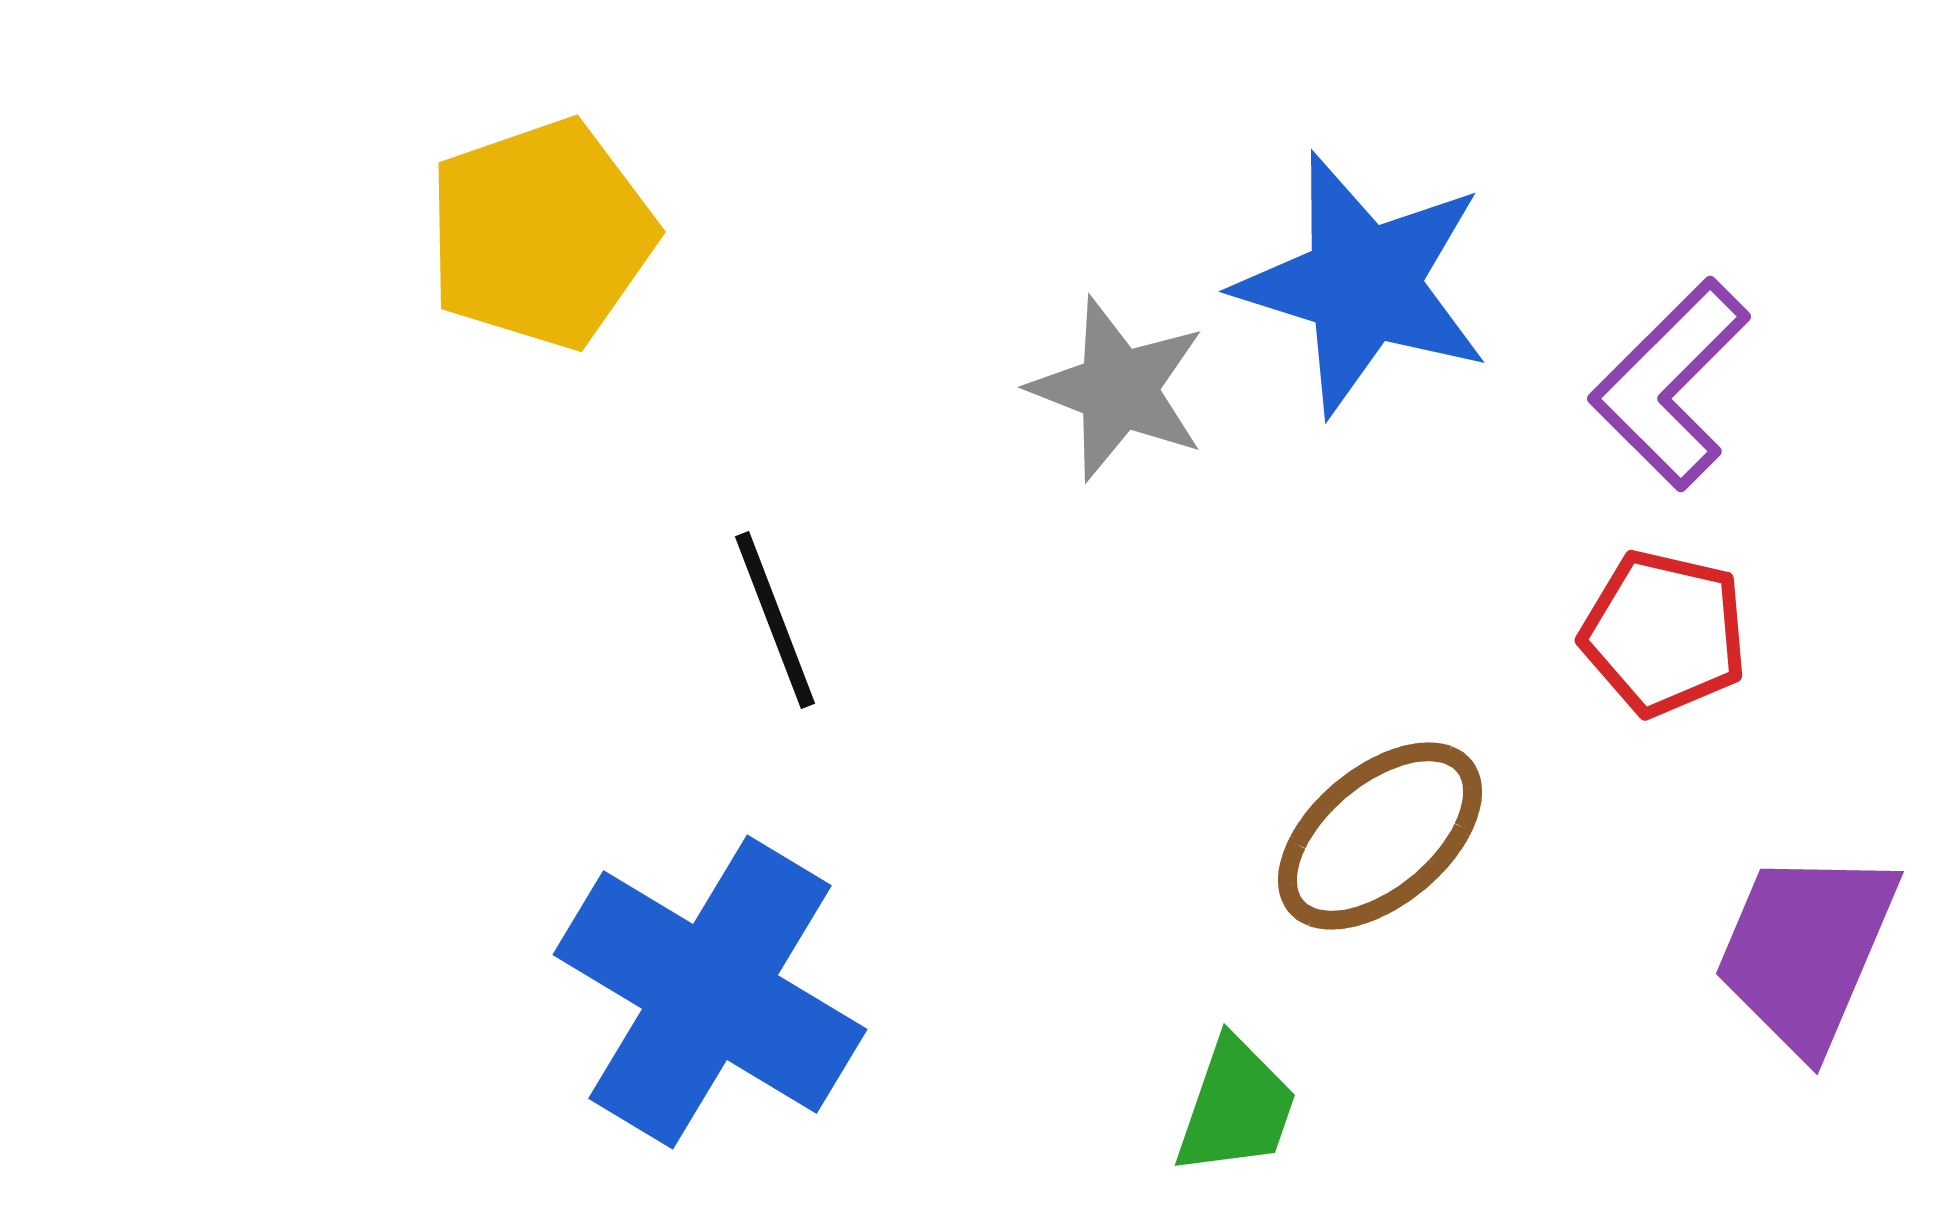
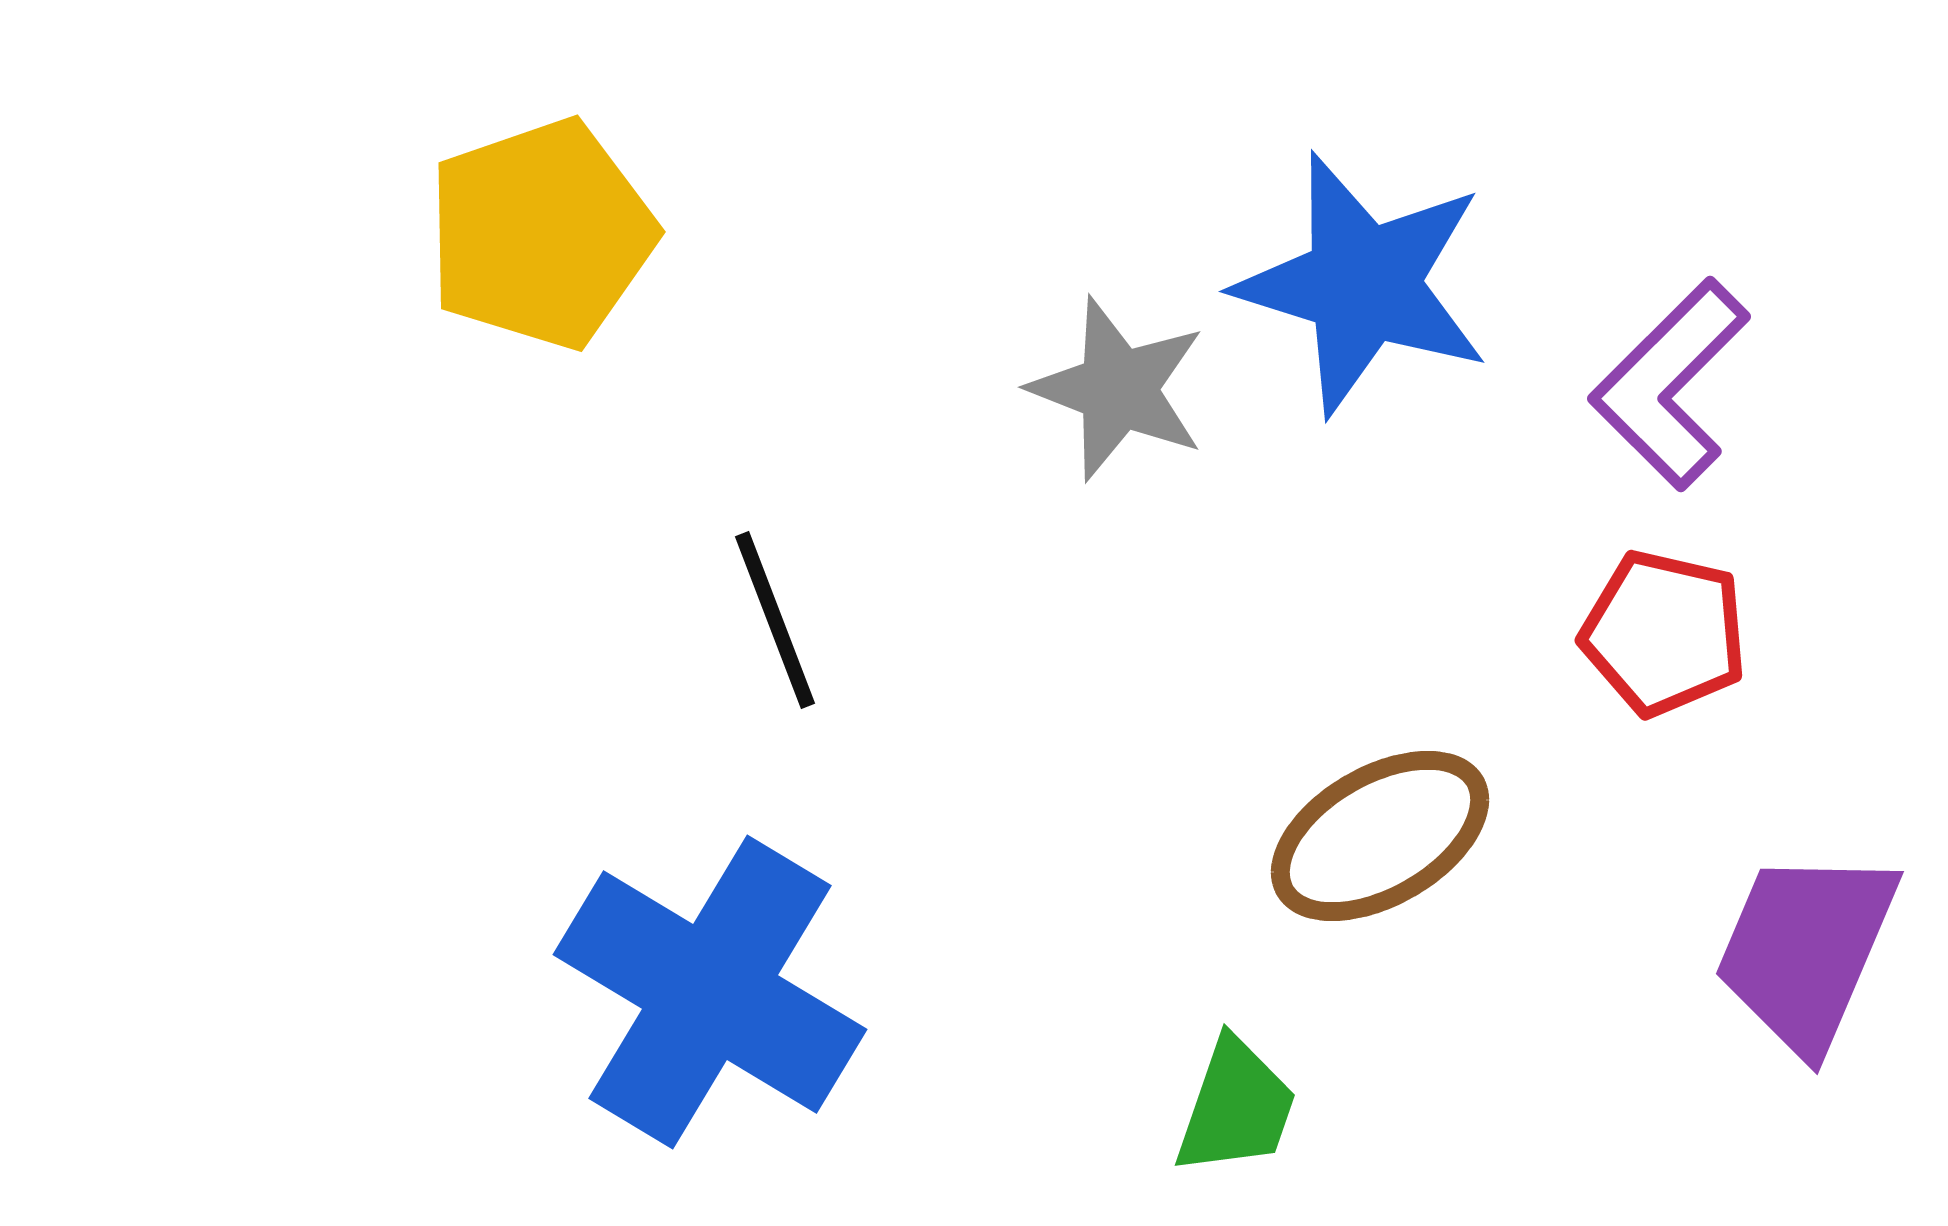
brown ellipse: rotated 10 degrees clockwise
